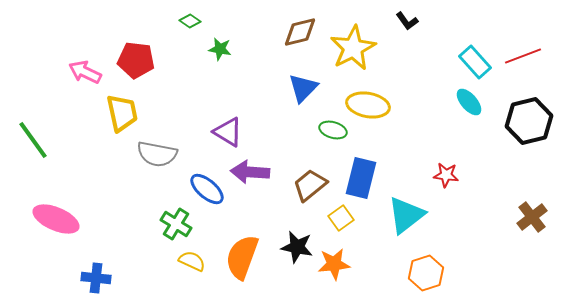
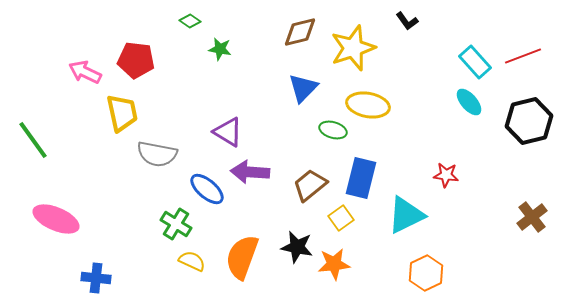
yellow star: rotated 9 degrees clockwise
cyan triangle: rotated 12 degrees clockwise
orange hexagon: rotated 8 degrees counterclockwise
